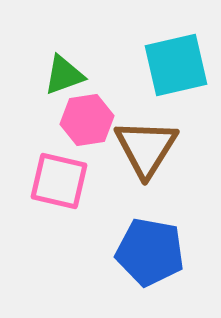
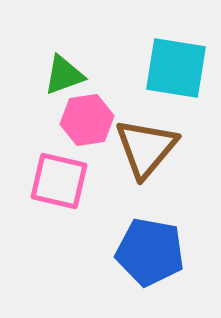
cyan square: moved 3 px down; rotated 22 degrees clockwise
brown triangle: rotated 8 degrees clockwise
